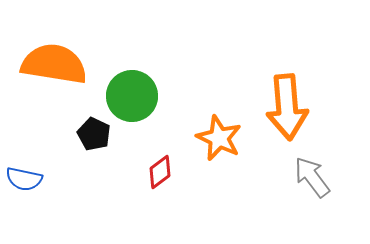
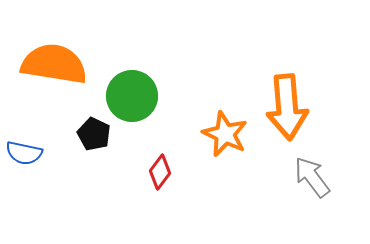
orange star: moved 6 px right, 4 px up
red diamond: rotated 16 degrees counterclockwise
blue semicircle: moved 26 px up
